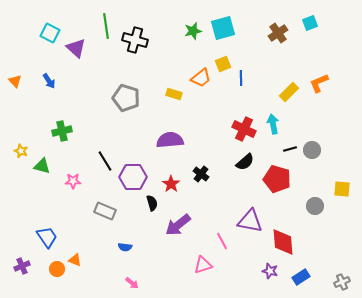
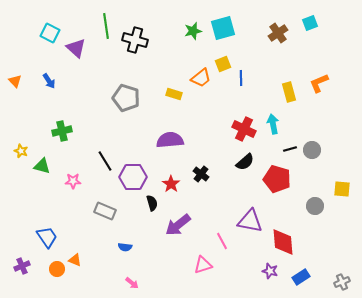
yellow rectangle at (289, 92): rotated 60 degrees counterclockwise
